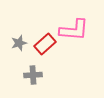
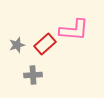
gray star: moved 2 px left, 2 px down
